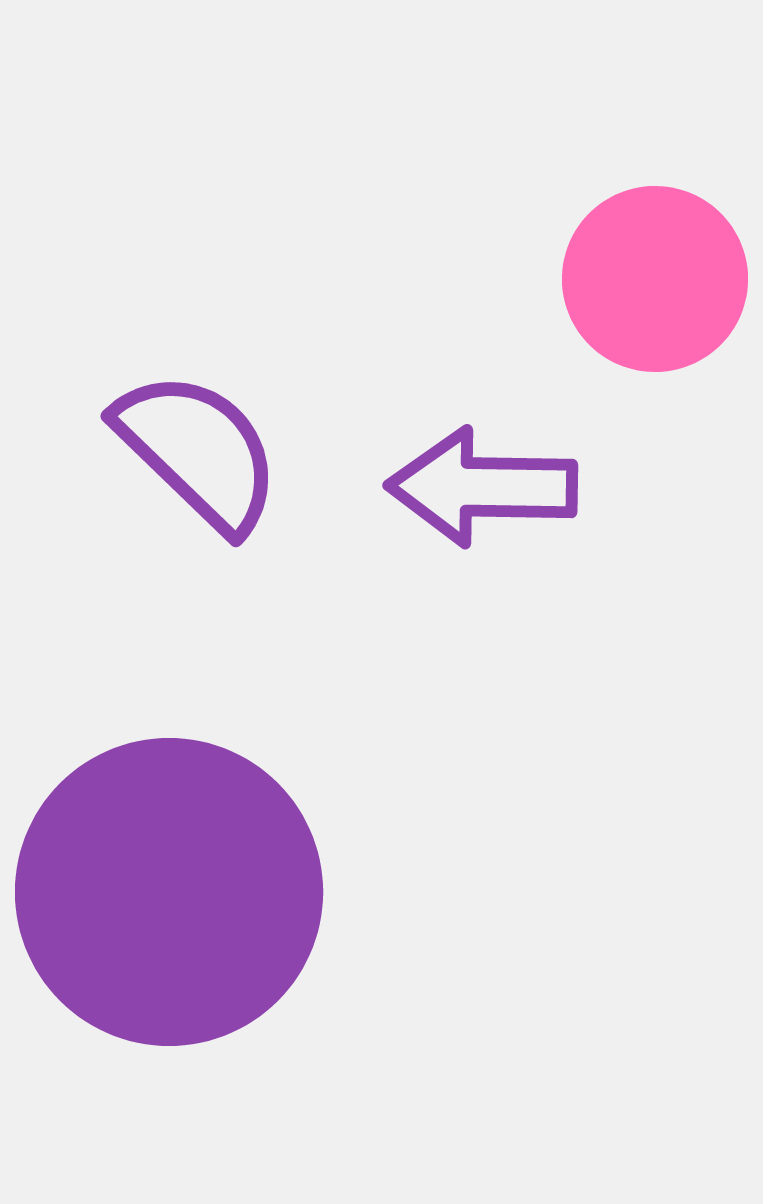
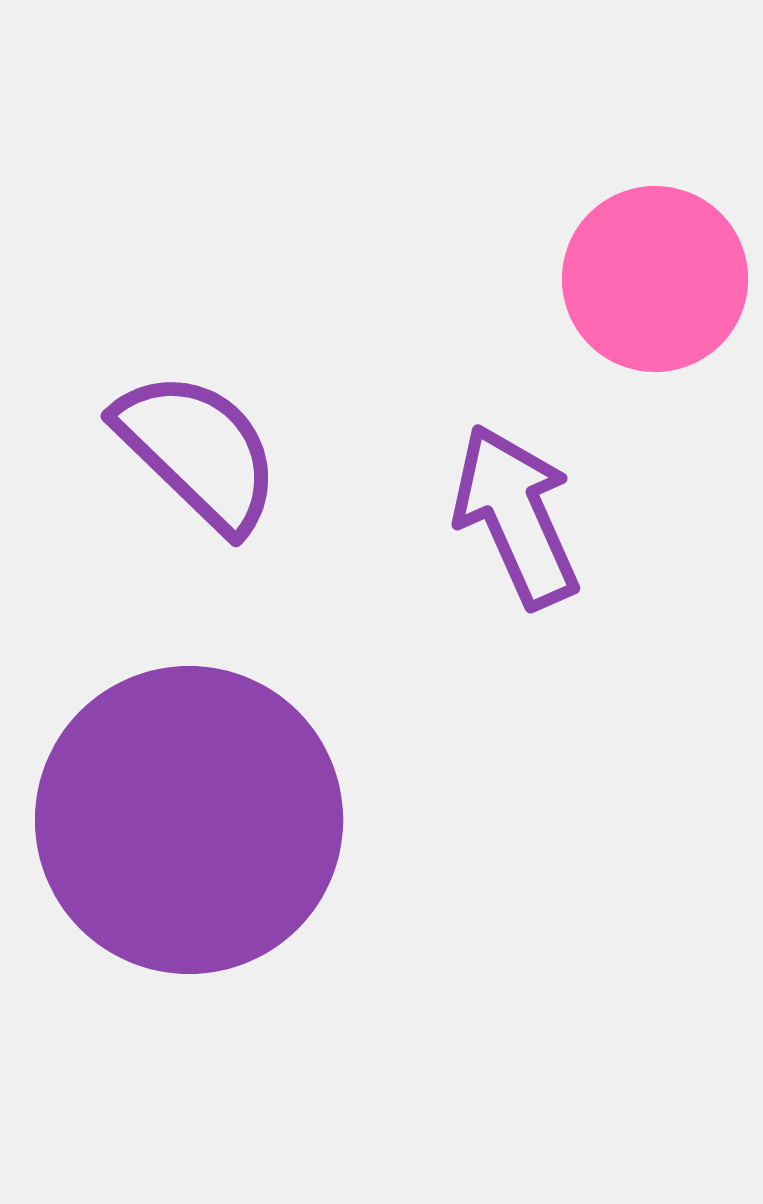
purple arrow: moved 34 px right, 29 px down; rotated 65 degrees clockwise
purple circle: moved 20 px right, 72 px up
